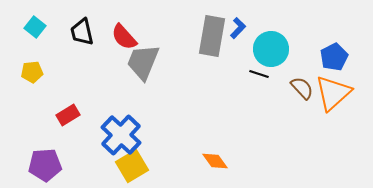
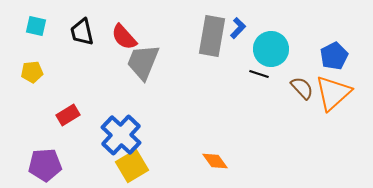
cyan square: moved 1 px right, 1 px up; rotated 25 degrees counterclockwise
blue pentagon: moved 1 px up
